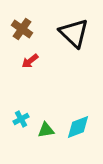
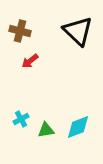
brown cross: moved 2 px left, 2 px down; rotated 20 degrees counterclockwise
black triangle: moved 4 px right, 2 px up
